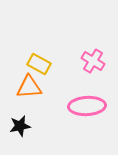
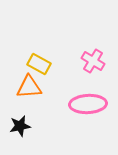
pink ellipse: moved 1 px right, 2 px up
